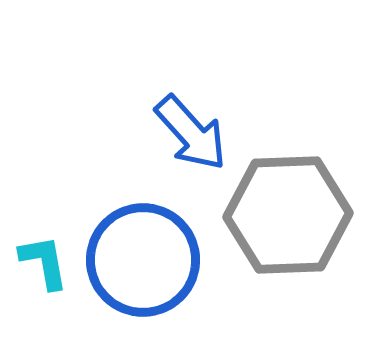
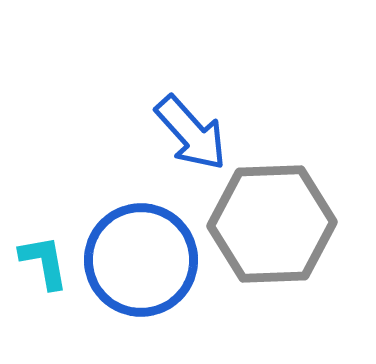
gray hexagon: moved 16 px left, 9 px down
blue circle: moved 2 px left
